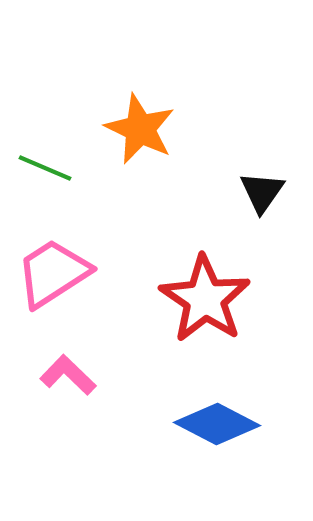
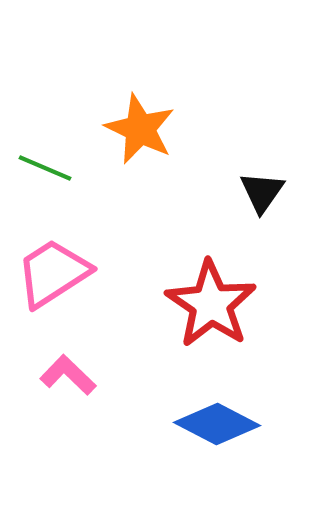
red star: moved 6 px right, 5 px down
